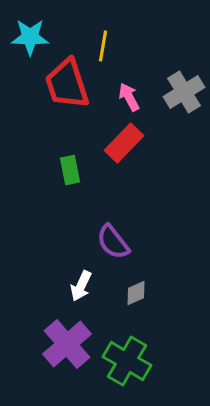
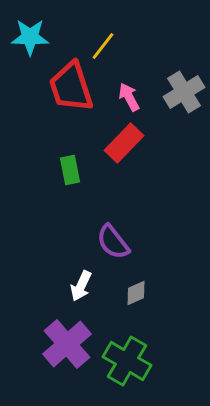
yellow line: rotated 28 degrees clockwise
red trapezoid: moved 4 px right, 3 px down
